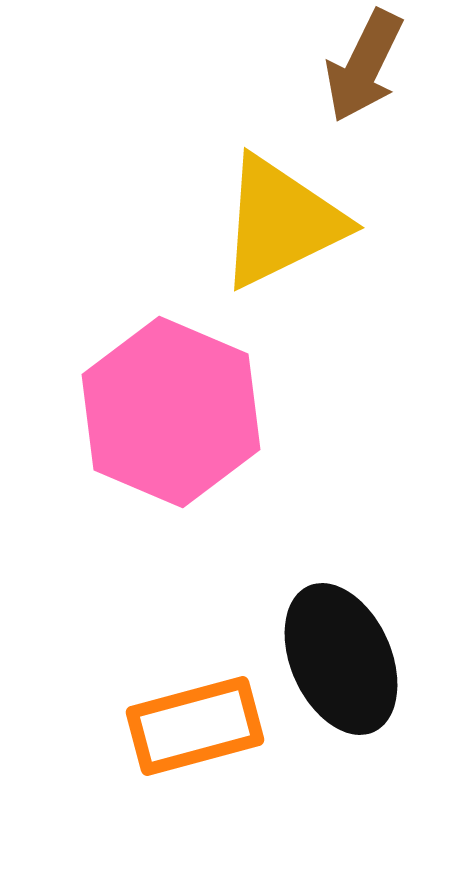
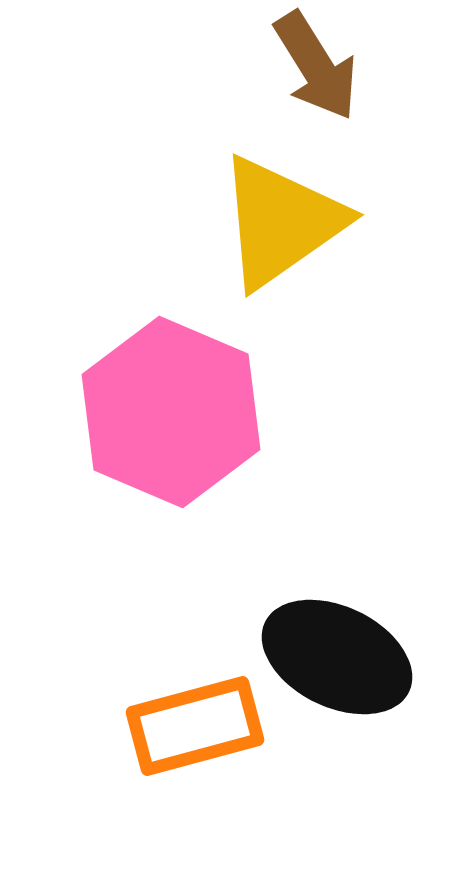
brown arrow: moved 48 px left; rotated 58 degrees counterclockwise
yellow triangle: rotated 9 degrees counterclockwise
black ellipse: moved 4 px left, 2 px up; rotated 40 degrees counterclockwise
